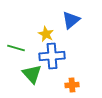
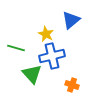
blue cross: rotated 10 degrees counterclockwise
orange cross: rotated 24 degrees clockwise
